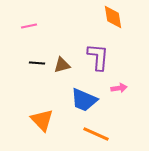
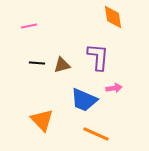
pink arrow: moved 5 px left
